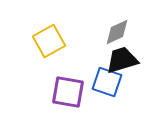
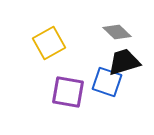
gray diamond: rotated 68 degrees clockwise
yellow square: moved 2 px down
black trapezoid: moved 2 px right, 2 px down
